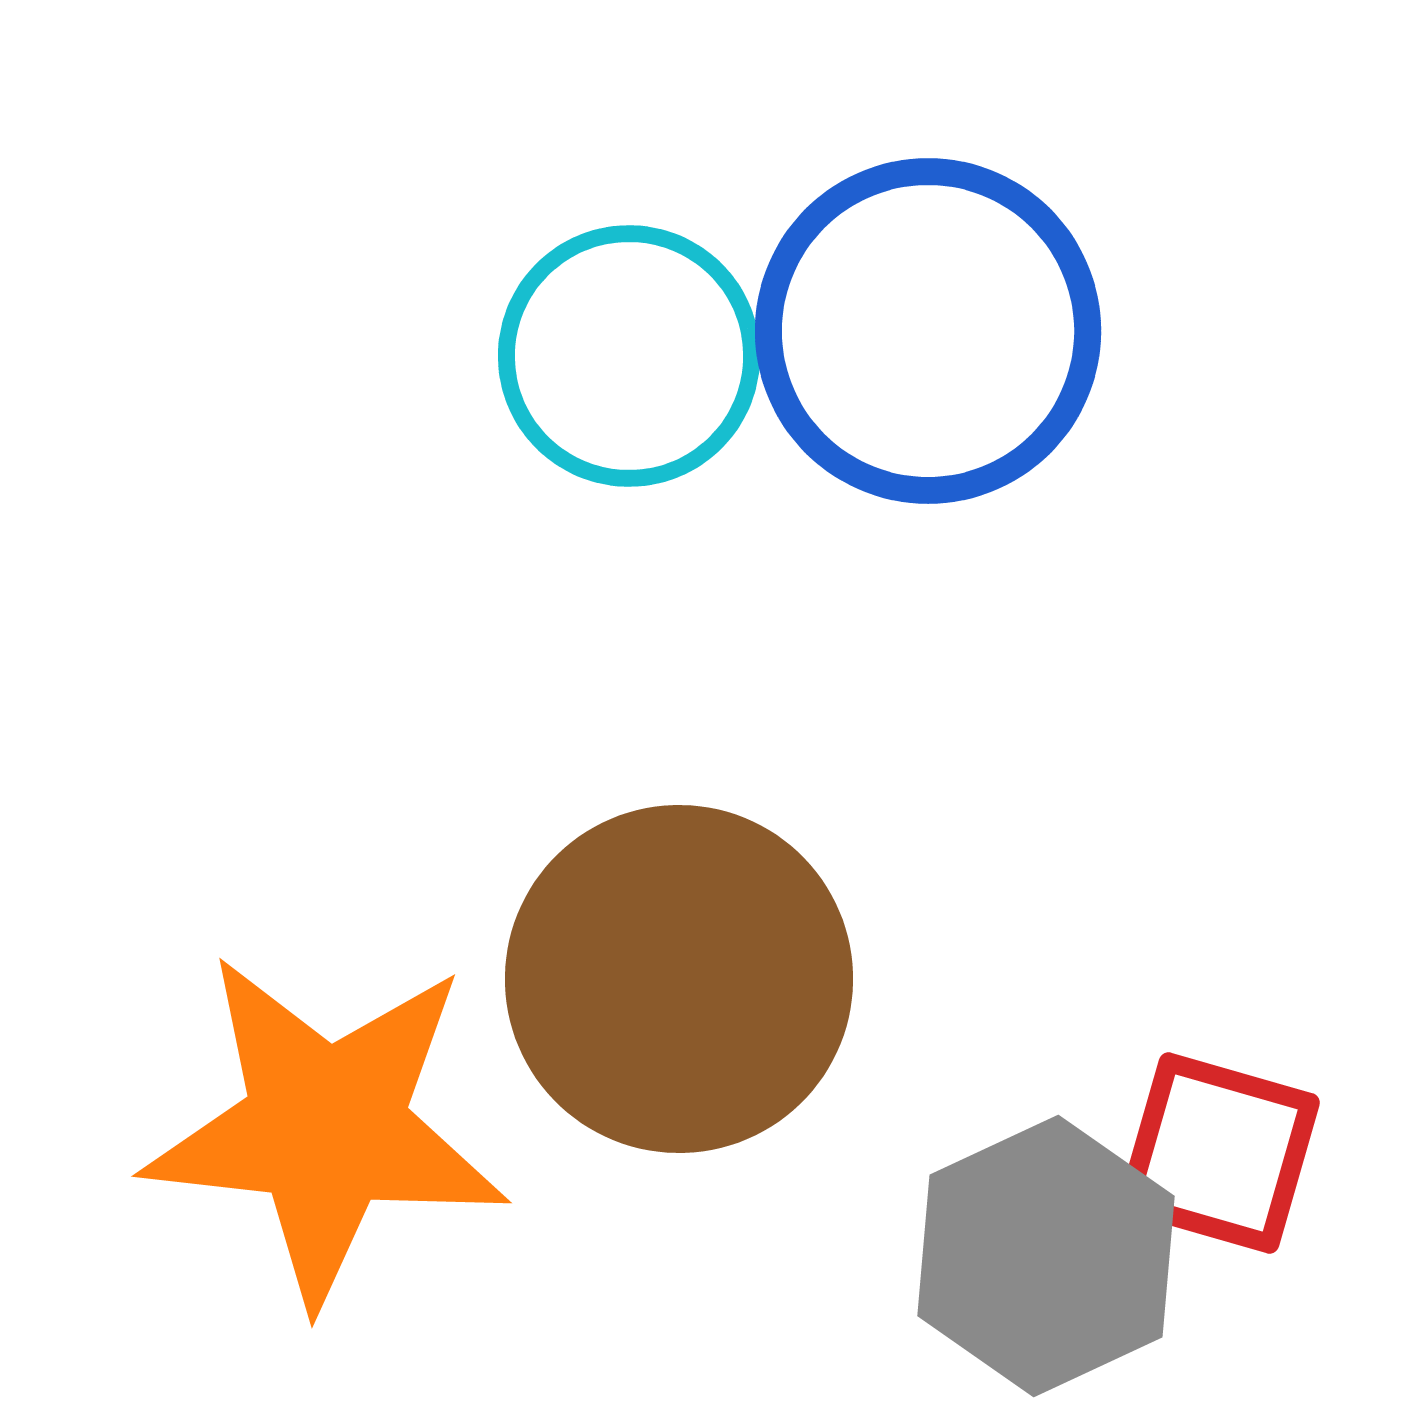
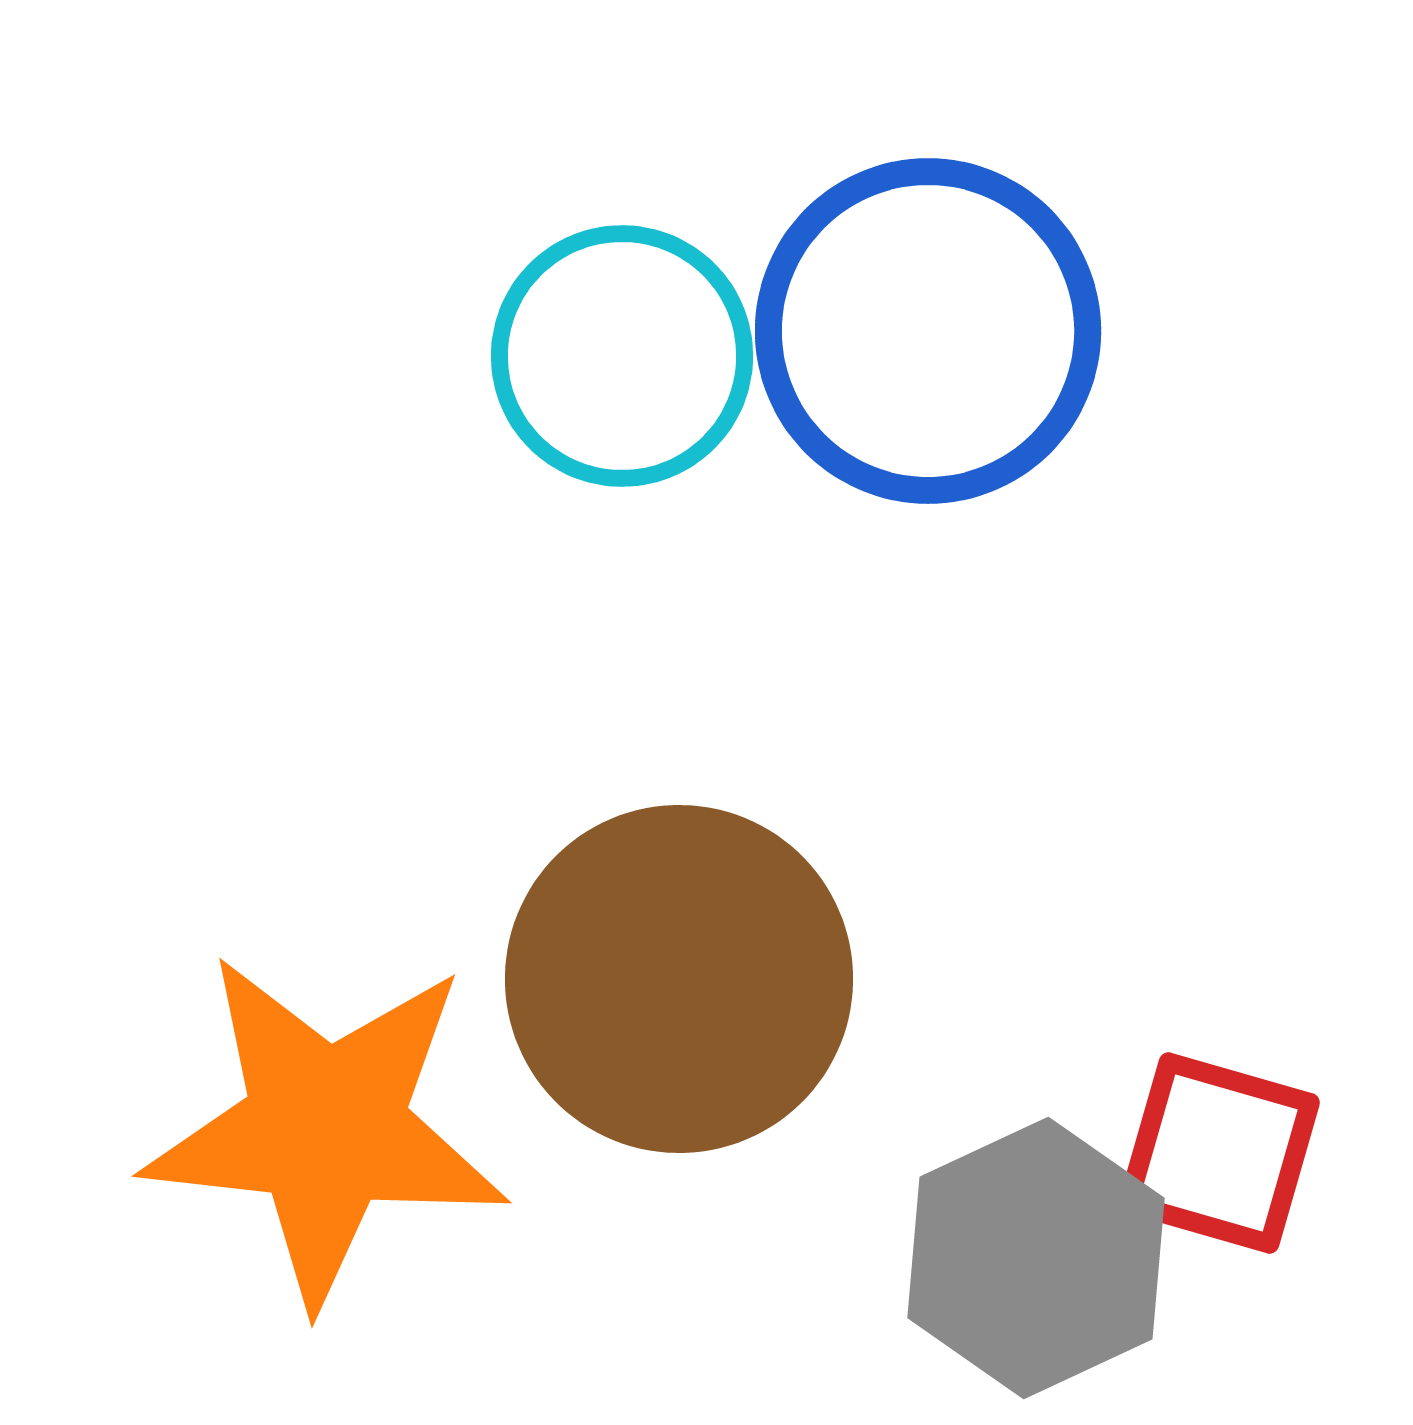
cyan circle: moved 7 px left
gray hexagon: moved 10 px left, 2 px down
